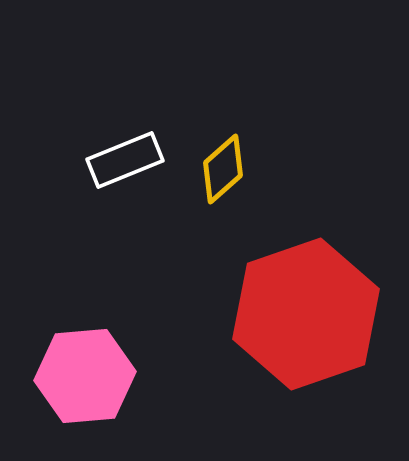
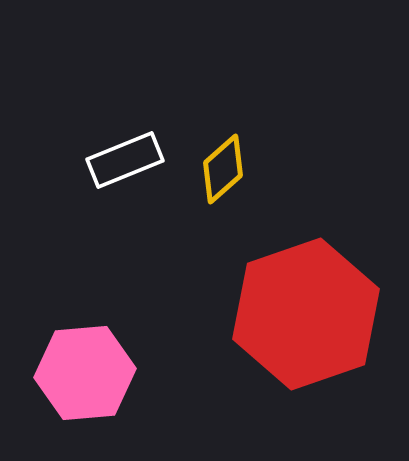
pink hexagon: moved 3 px up
